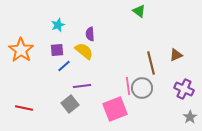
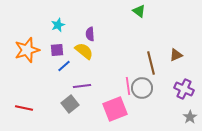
orange star: moved 6 px right; rotated 20 degrees clockwise
